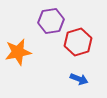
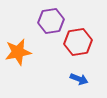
red hexagon: rotated 8 degrees clockwise
